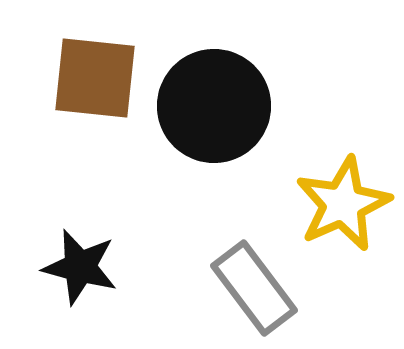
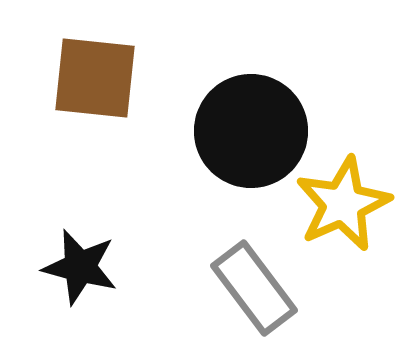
black circle: moved 37 px right, 25 px down
